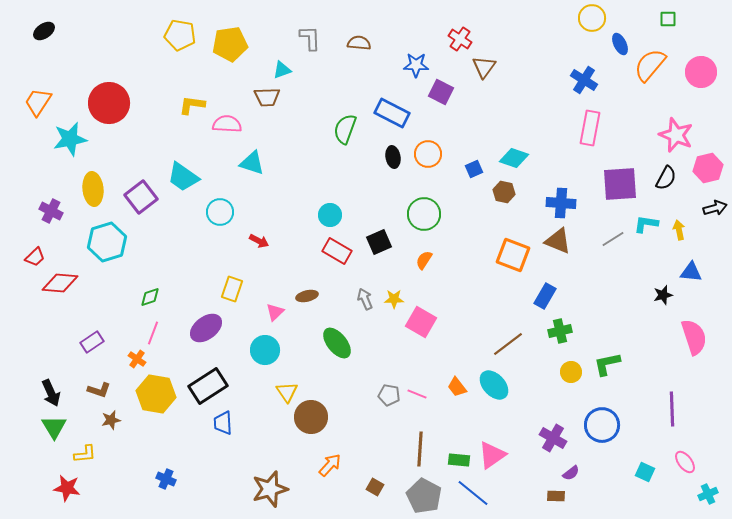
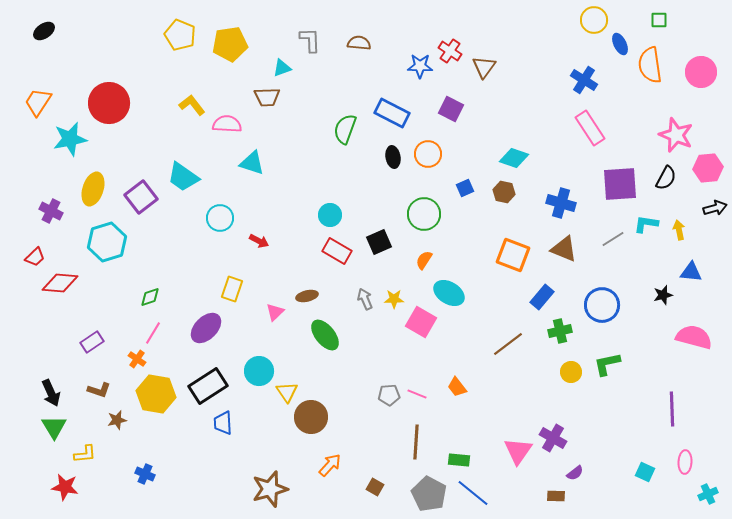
yellow circle at (592, 18): moved 2 px right, 2 px down
green square at (668, 19): moved 9 px left, 1 px down
yellow pentagon at (180, 35): rotated 12 degrees clockwise
gray L-shape at (310, 38): moved 2 px down
red cross at (460, 39): moved 10 px left, 12 px down
blue star at (416, 65): moved 4 px right, 1 px down
orange semicircle at (650, 65): rotated 48 degrees counterclockwise
cyan triangle at (282, 70): moved 2 px up
purple square at (441, 92): moved 10 px right, 17 px down
yellow L-shape at (192, 105): rotated 44 degrees clockwise
pink rectangle at (590, 128): rotated 44 degrees counterclockwise
pink hexagon at (708, 168): rotated 8 degrees clockwise
blue square at (474, 169): moved 9 px left, 19 px down
yellow ellipse at (93, 189): rotated 24 degrees clockwise
blue cross at (561, 203): rotated 12 degrees clockwise
cyan circle at (220, 212): moved 6 px down
brown triangle at (558, 241): moved 6 px right, 8 px down
blue rectangle at (545, 296): moved 3 px left, 1 px down; rotated 10 degrees clockwise
purple ellipse at (206, 328): rotated 8 degrees counterclockwise
pink line at (153, 333): rotated 10 degrees clockwise
pink semicircle at (694, 337): rotated 57 degrees counterclockwise
green ellipse at (337, 343): moved 12 px left, 8 px up
cyan circle at (265, 350): moved 6 px left, 21 px down
cyan ellipse at (494, 385): moved 45 px left, 92 px up; rotated 16 degrees counterclockwise
gray pentagon at (389, 395): rotated 15 degrees counterclockwise
brown star at (111, 420): moved 6 px right
blue circle at (602, 425): moved 120 px up
brown line at (420, 449): moved 4 px left, 7 px up
pink triangle at (492, 455): moved 26 px right, 4 px up; rotated 20 degrees counterclockwise
pink ellipse at (685, 462): rotated 40 degrees clockwise
purple semicircle at (571, 473): moved 4 px right
blue cross at (166, 479): moved 21 px left, 5 px up
red star at (67, 488): moved 2 px left, 1 px up
gray pentagon at (424, 496): moved 5 px right, 2 px up
